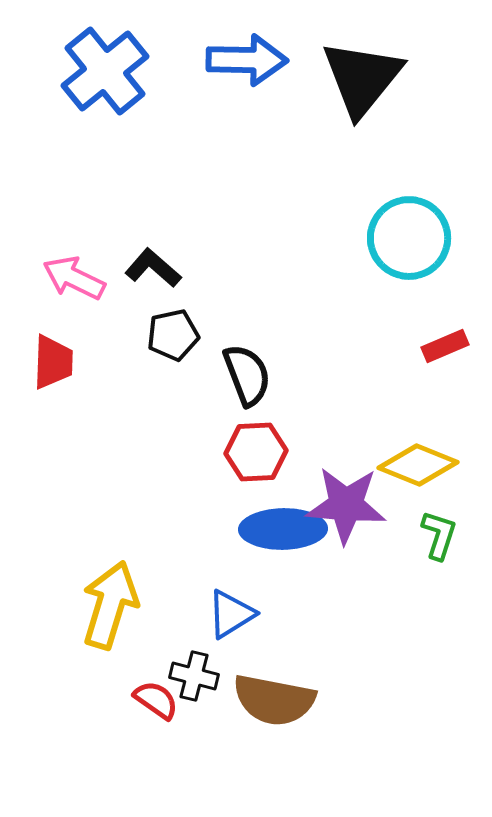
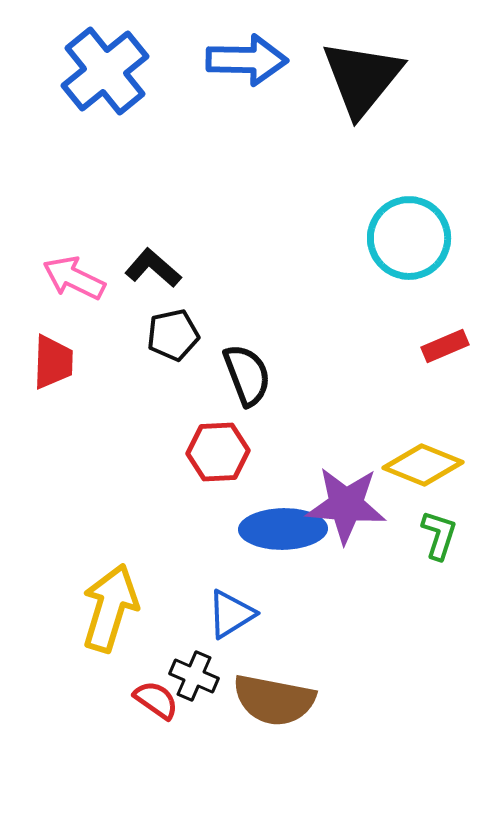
red hexagon: moved 38 px left
yellow diamond: moved 5 px right
yellow arrow: moved 3 px down
black cross: rotated 9 degrees clockwise
